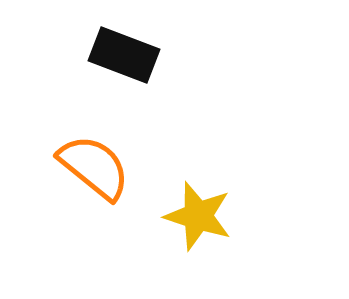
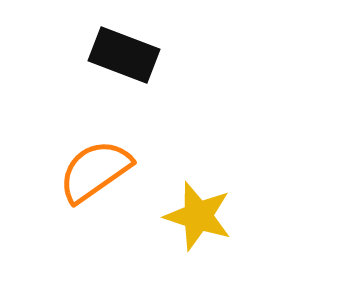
orange semicircle: moved 1 px right, 4 px down; rotated 74 degrees counterclockwise
